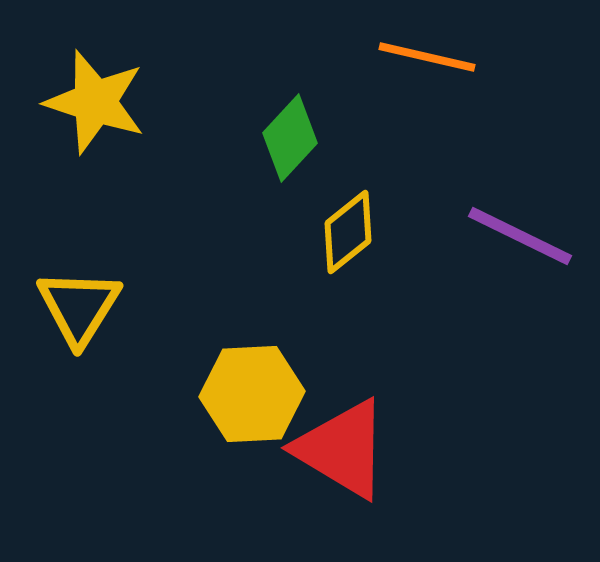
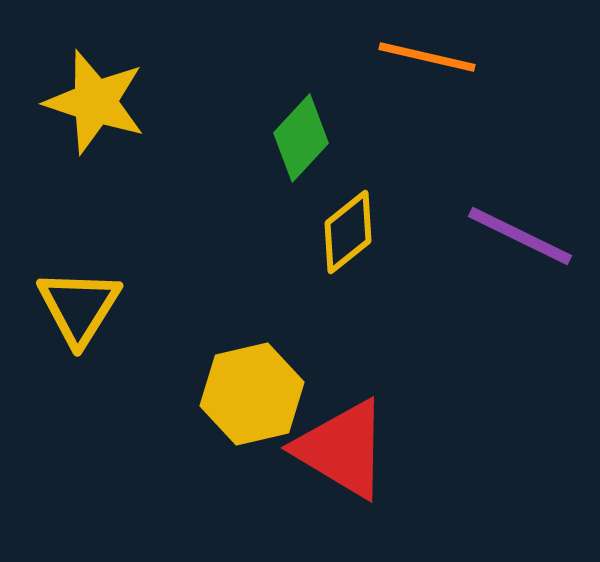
green diamond: moved 11 px right
yellow hexagon: rotated 10 degrees counterclockwise
